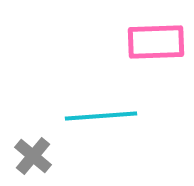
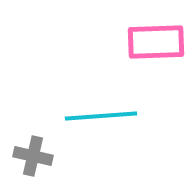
gray cross: rotated 27 degrees counterclockwise
